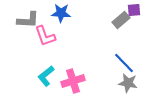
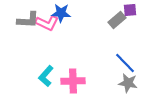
purple square: moved 4 px left
gray rectangle: moved 4 px left
pink L-shape: moved 2 px right, 13 px up; rotated 45 degrees counterclockwise
blue line: moved 1 px right
cyan L-shape: rotated 10 degrees counterclockwise
pink cross: rotated 15 degrees clockwise
